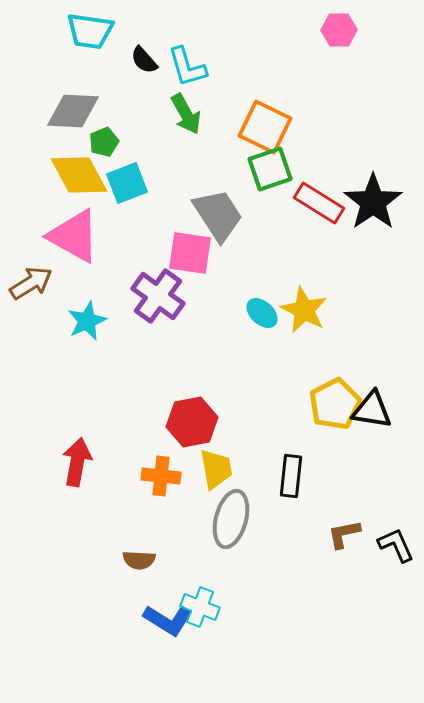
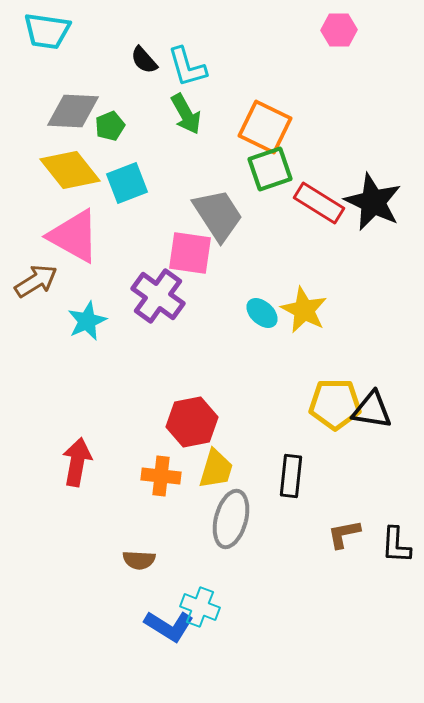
cyan trapezoid: moved 43 px left
green pentagon: moved 6 px right, 16 px up
yellow diamond: moved 9 px left, 5 px up; rotated 10 degrees counterclockwise
black star: rotated 12 degrees counterclockwise
brown arrow: moved 5 px right, 2 px up
yellow pentagon: rotated 27 degrees clockwise
yellow trapezoid: rotated 27 degrees clockwise
black L-shape: rotated 153 degrees counterclockwise
blue L-shape: moved 1 px right, 6 px down
